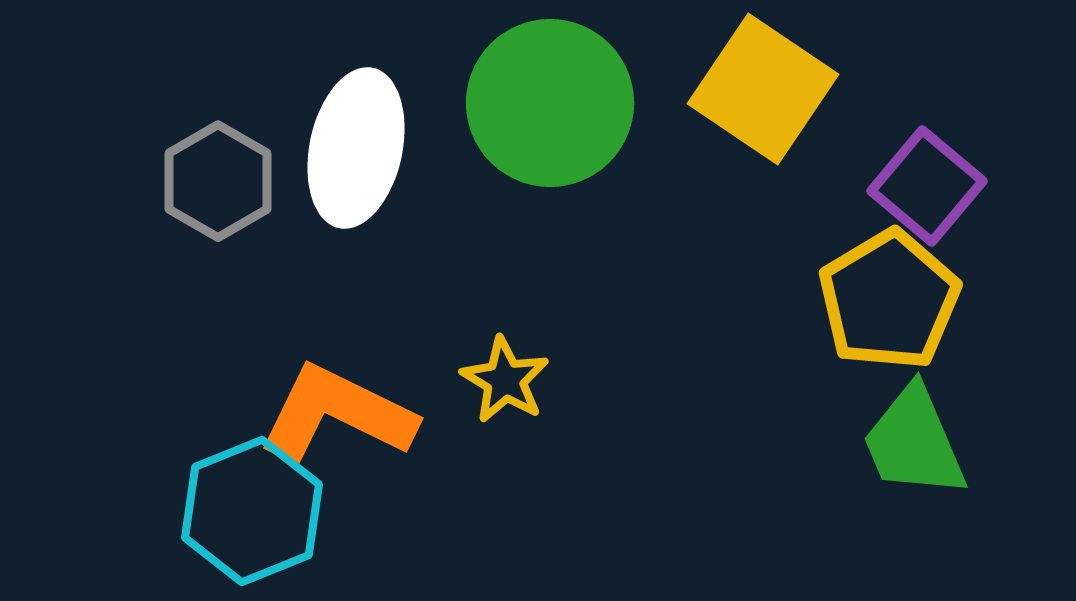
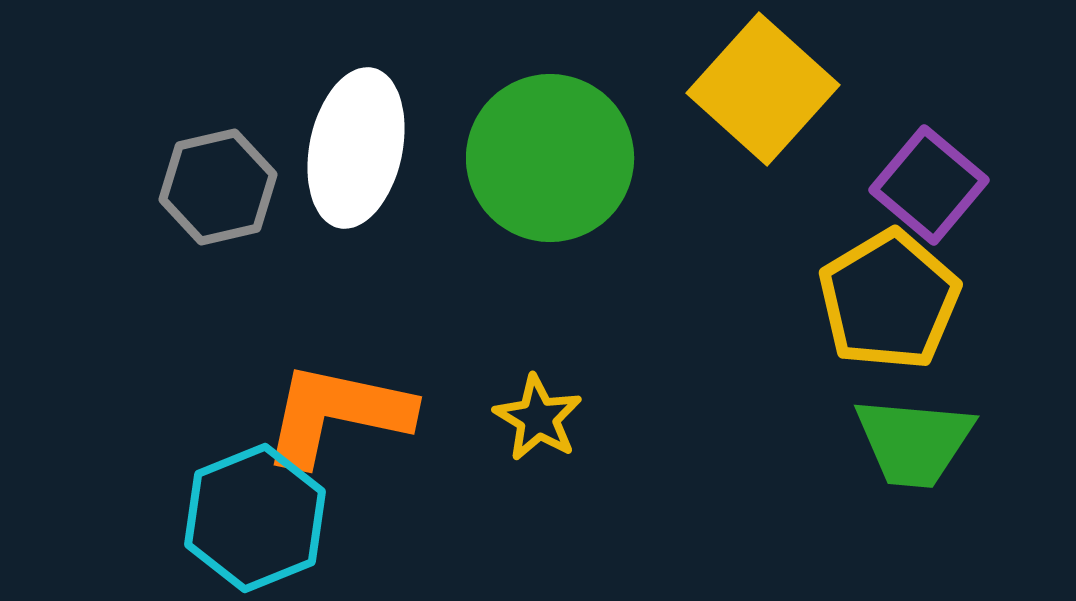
yellow square: rotated 8 degrees clockwise
green circle: moved 55 px down
gray hexagon: moved 6 px down; rotated 17 degrees clockwise
purple square: moved 2 px right, 1 px up
yellow star: moved 33 px right, 38 px down
orange L-shape: rotated 14 degrees counterclockwise
green trapezoid: rotated 62 degrees counterclockwise
cyan hexagon: moved 3 px right, 7 px down
